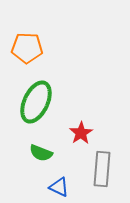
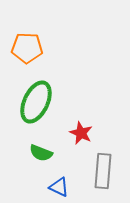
red star: rotated 15 degrees counterclockwise
gray rectangle: moved 1 px right, 2 px down
